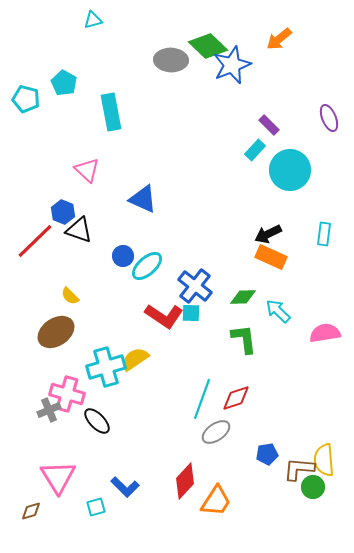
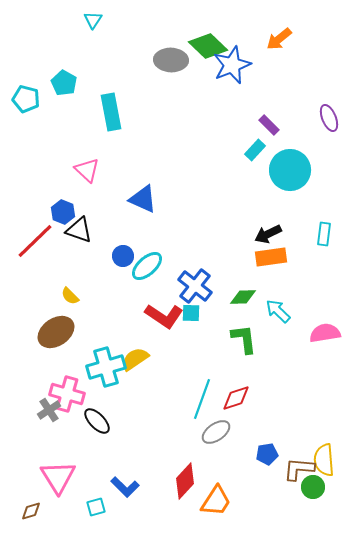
cyan triangle at (93, 20): rotated 42 degrees counterclockwise
orange rectangle at (271, 257): rotated 32 degrees counterclockwise
gray cross at (49, 410): rotated 10 degrees counterclockwise
